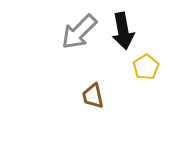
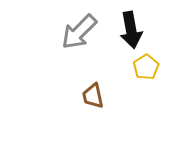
black arrow: moved 8 px right, 1 px up
